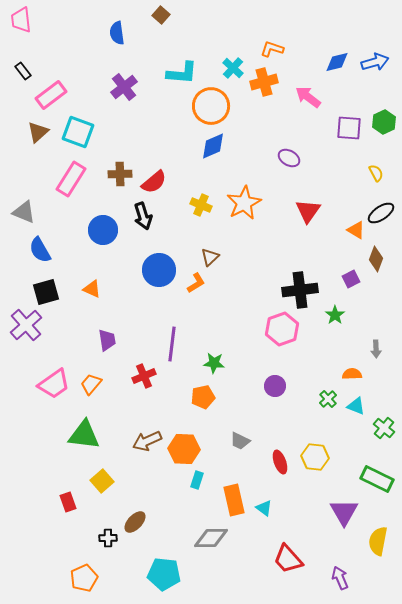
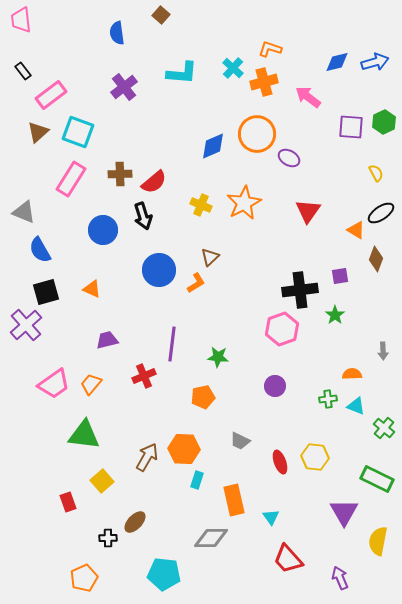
orange L-shape at (272, 49): moved 2 px left
orange circle at (211, 106): moved 46 px right, 28 px down
purple square at (349, 128): moved 2 px right, 1 px up
purple square at (351, 279): moved 11 px left, 3 px up; rotated 18 degrees clockwise
purple trapezoid at (107, 340): rotated 95 degrees counterclockwise
gray arrow at (376, 349): moved 7 px right, 2 px down
green star at (214, 363): moved 4 px right, 6 px up
green cross at (328, 399): rotated 36 degrees clockwise
brown arrow at (147, 441): moved 16 px down; rotated 144 degrees clockwise
cyan triangle at (264, 508): moved 7 px right, 9 px down; rotated 18 degrees clockwise
